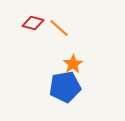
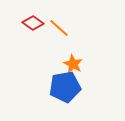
red diamond: rotated 20 degrees clockwise
orange star: rotated 12 degrees counterclockwise
